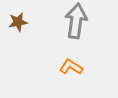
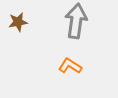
orange L-shape: moved 1 px left, 1 px up
